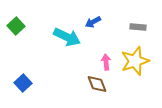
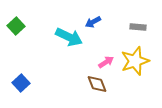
cyan arrow: moved 2 px right
pink arrow: rotated 63 degrees clockwise
blue square: moved 2 px left
